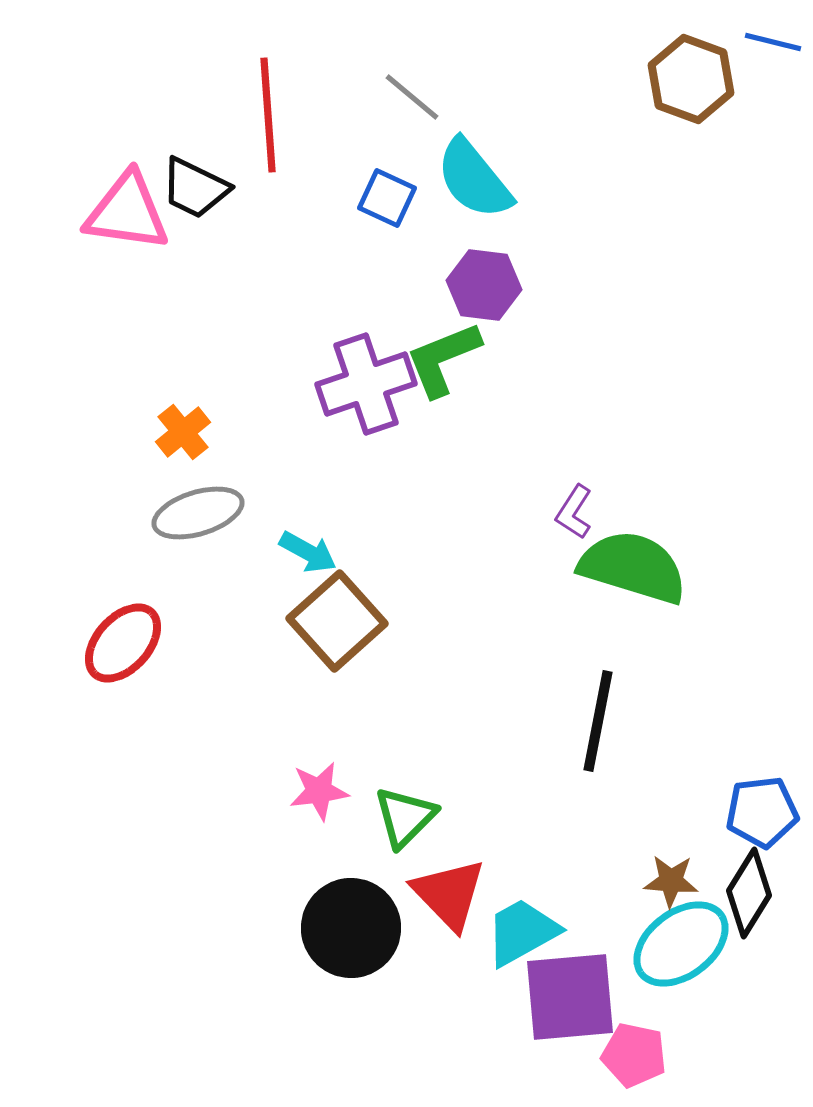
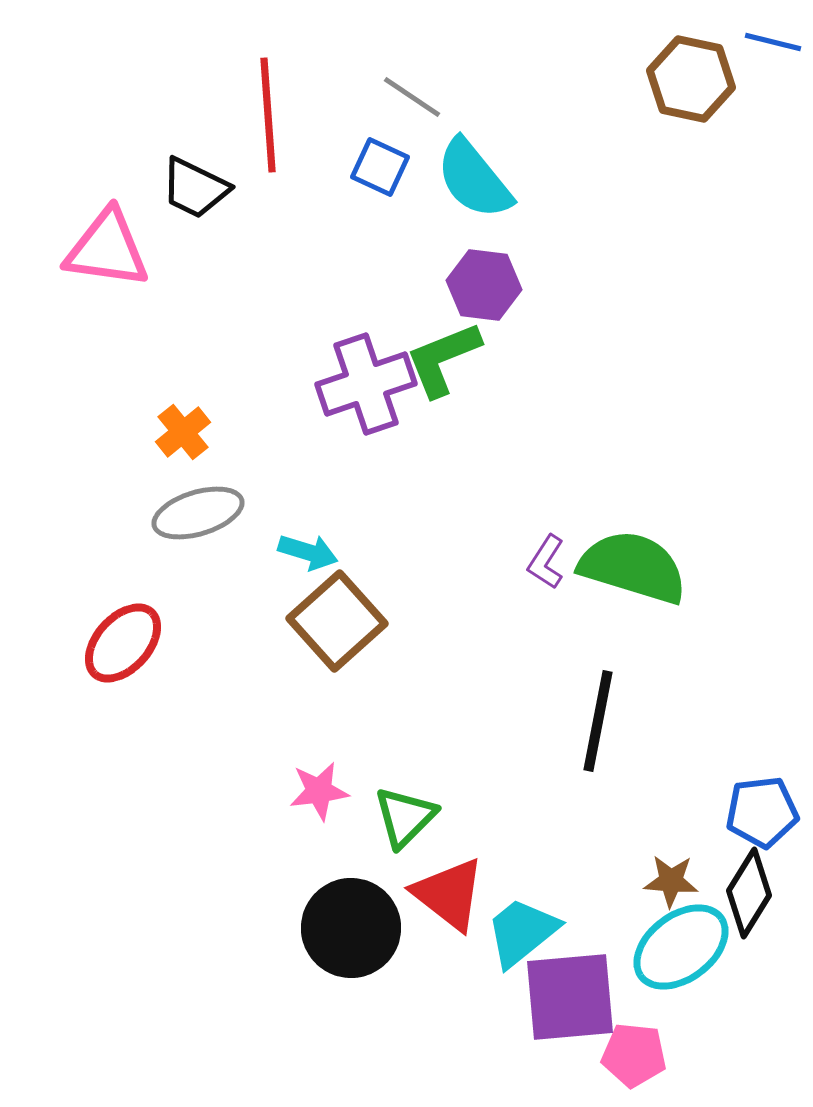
brown hexagon: rotated 8 degrees counterclockwise
gray line: rotated 6 degrees counterclockwise
blue square: moved 7 px left, 31 px up
pink triangle: moved 20 px left, 37 px down
purple L-shape: moved 28 px left, 50 px down
cyan arrow: rotated 12 degrees counterclockwise
red triangle: rotated 8 degrees counterclockwise
cyan trapezoid: rotated 10 degrees counterclockwise
cyan ellipse: moved 3 px down
pink pentagon: rotated 6 degrees counterclockwise
